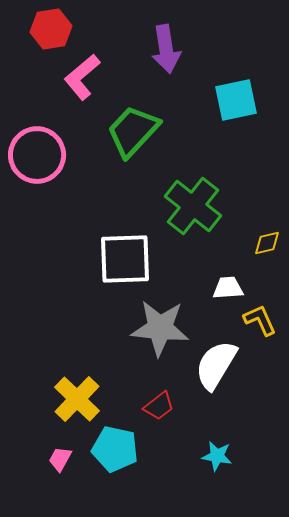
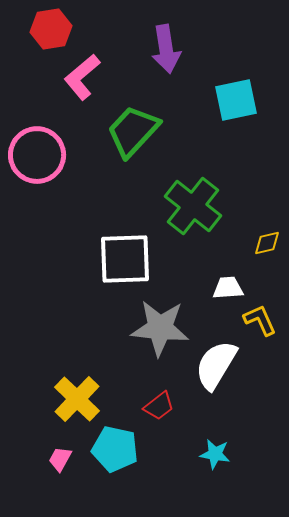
cyan star: moved 2 px left, 2 px up
